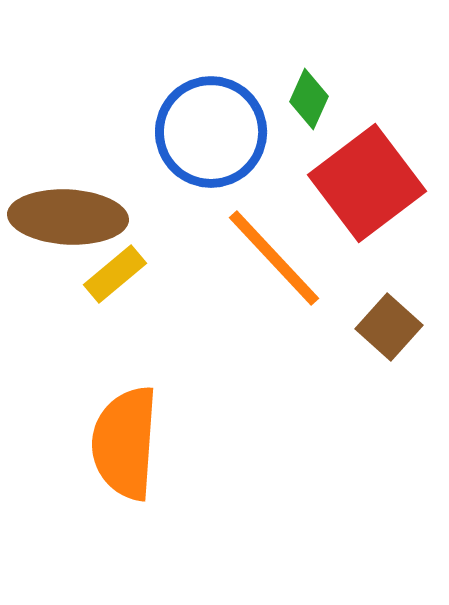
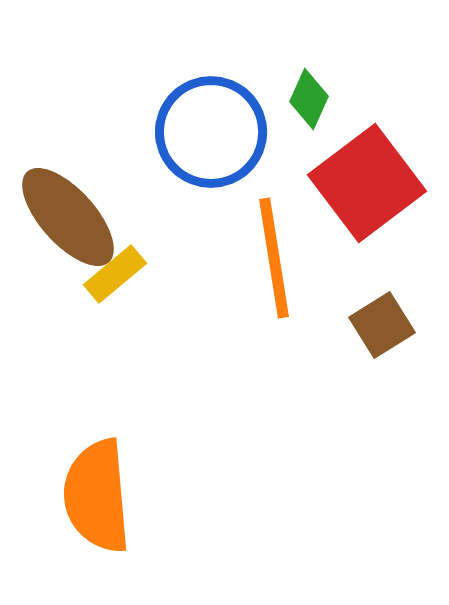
brown ellipse: rotated 45 degrees clockwise
orange line: rotated 34 degrees clockwise
brown square: moved 7 px left, 2 px up; rotated 16 degrees clockwise
orange semicircle: moved 28 px left, 53 px down; rotated 9 degrees counterclockwise
